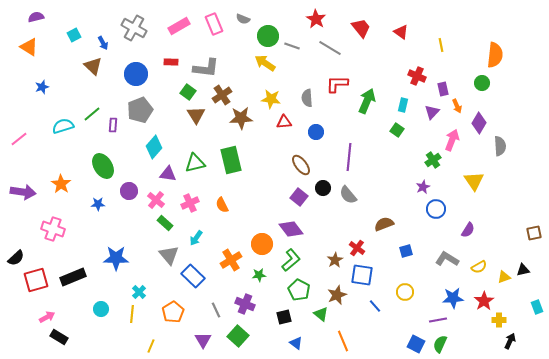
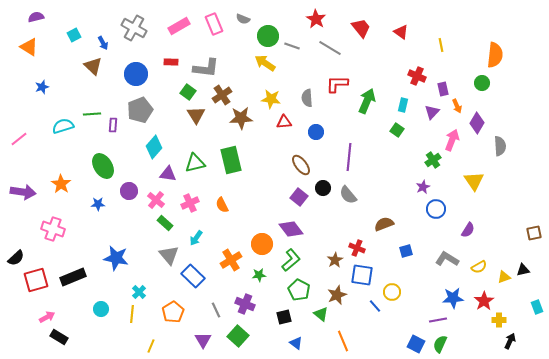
green line at (92, 114): rotated 36 degrees clockwise
purple diamond at (479, 123): moved 2 px left
red cross at (357, 248): rotated 14 degrees counterclockwise
blue star at (116, 258): rotated 10 degrees clockwise
yellow circle at (405, 292): moved 13 px left
